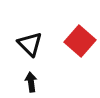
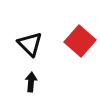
black arrow: rotated 12 degrees clockwise
